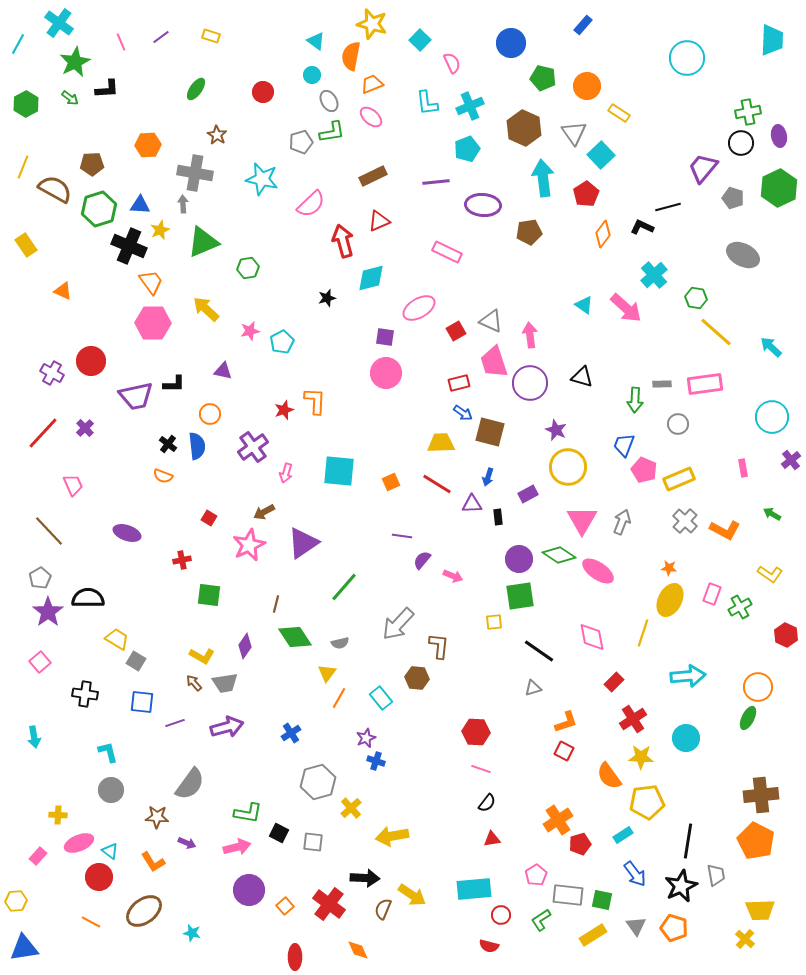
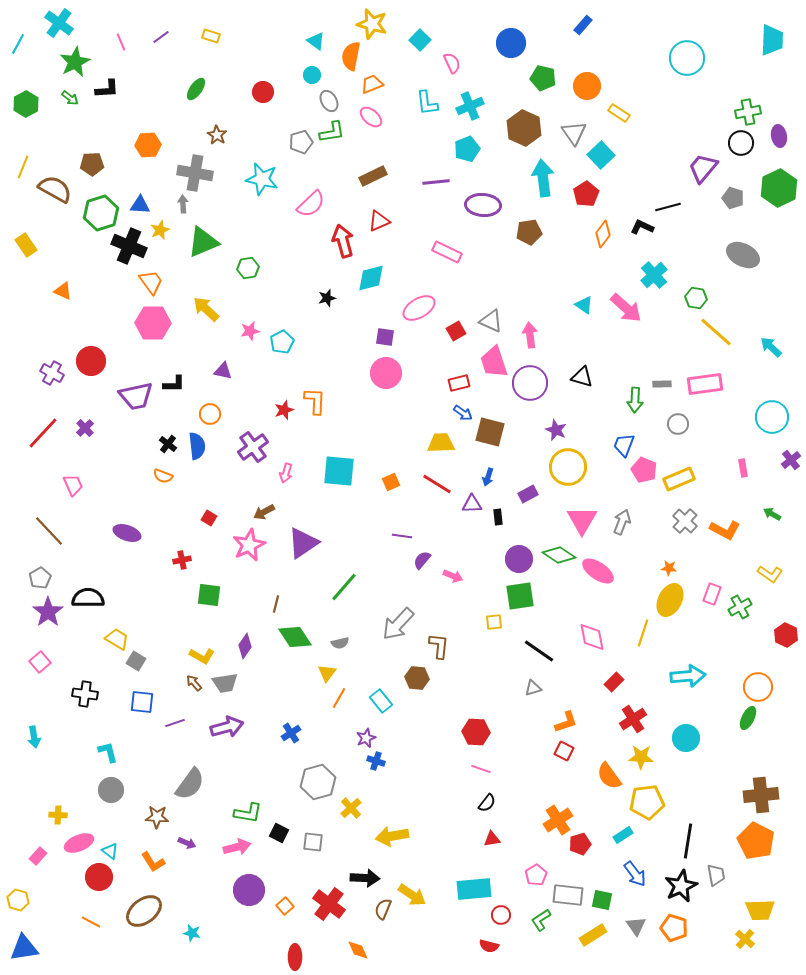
green hexagon at (99, 209): moved 2 px right, 4 px down
cyan rectangle at (381, 698): moved 3 px down
yellow hexagon at (16, 901): moved 2 px right, 1 px up; rotated 20 degrees clockwise
